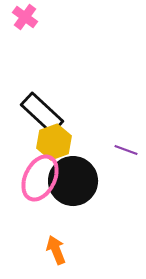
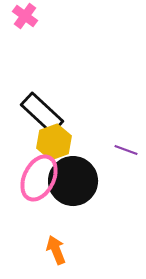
pink cross: moved 1 px up
pink ellipse: moved 1 px left
